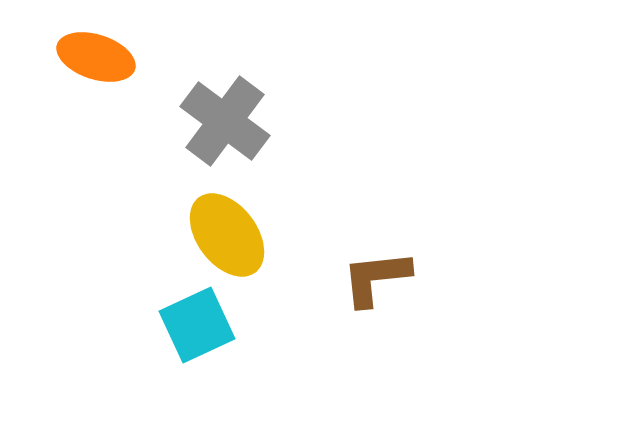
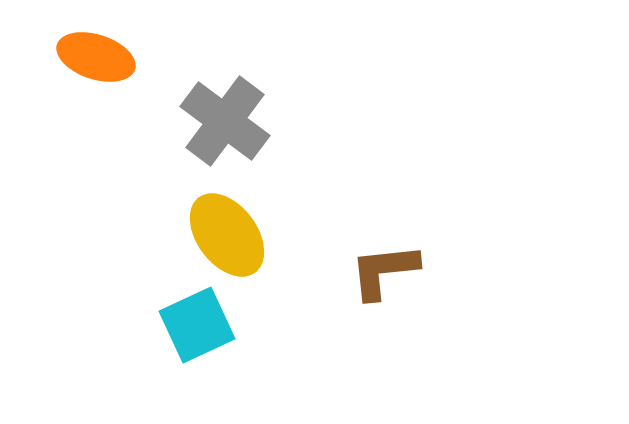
brown L-shape: moved 8 px right, 7 px up
